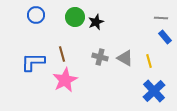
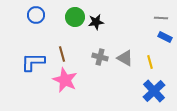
black star: rotated 14 degrees clockwise
blue rectangle: rotated 24 degrees counterclockwise
yellow line: moved 1 px right, 1 px down
pink star: rotated 20 degrees counterclockwise
